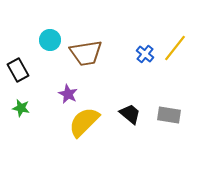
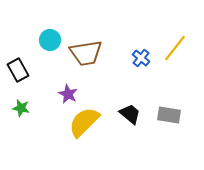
blue cross: moved 4 px left, 4 px down
